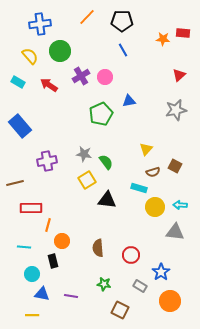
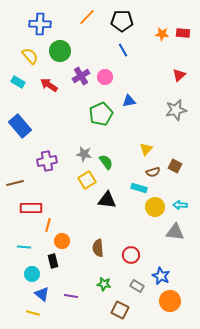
blue cross at (40, 24): rotated 10 degrees clockwise
orange star at (163, 39): moved 1 px left, 5 px up
blue star at (161, 272): moved 4 px down; rotated 12 degrees counterclockwise
gray rectangle at (140, 286): moved 3 px left
blue triangle at (42, 294): rotated 28 degrees clockwise
yellow line at (32, 315): moved 1 px right, 2 px up; rotated 16 degrees clockwise
